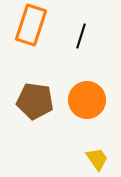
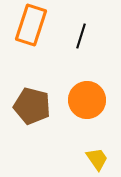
brown pentagon: moved 3 px left, 5 px down; rotated 6 degrees clockwise
